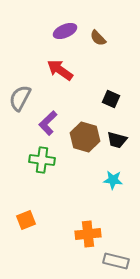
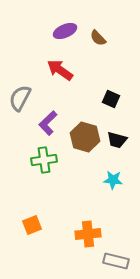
green cross: moved 2 px right; rotated 15 degrees counterclockwise
orange square: moved 6 px right, 5 px down
